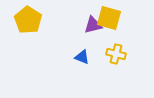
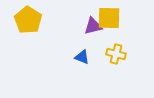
yellow square: rotated 15 degrees counterclockwise
purple triangle: moved 1 px down
